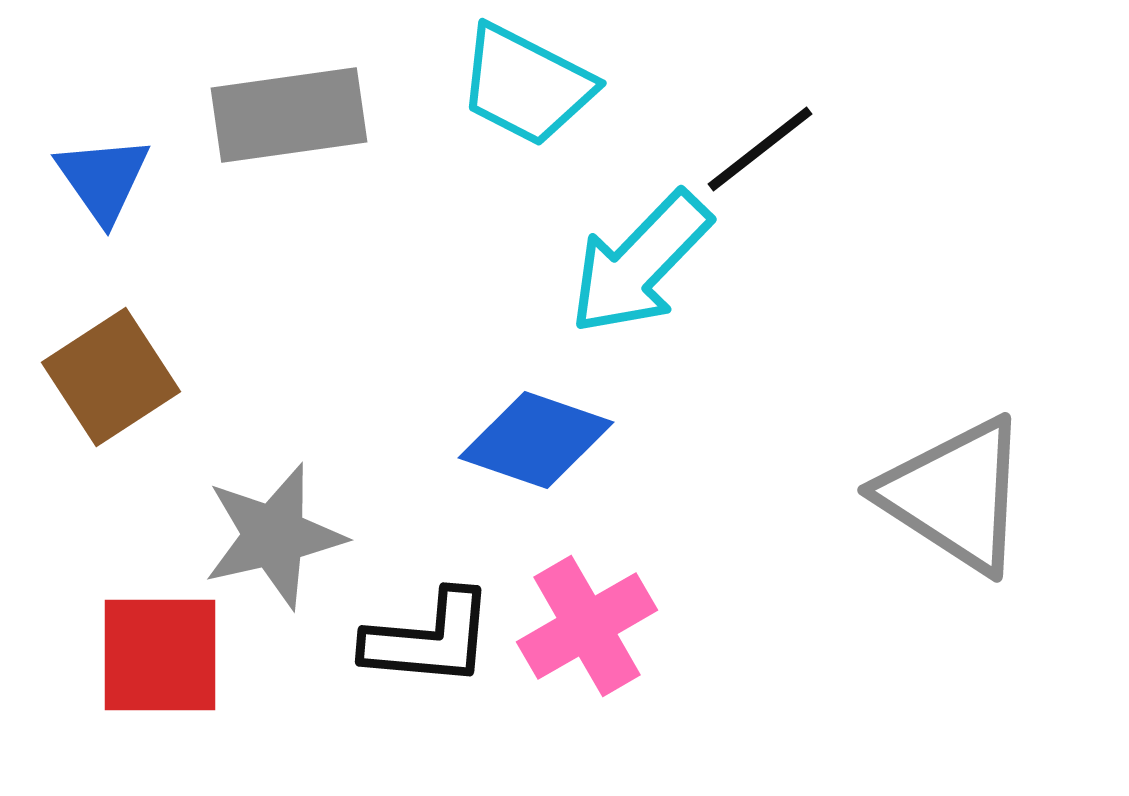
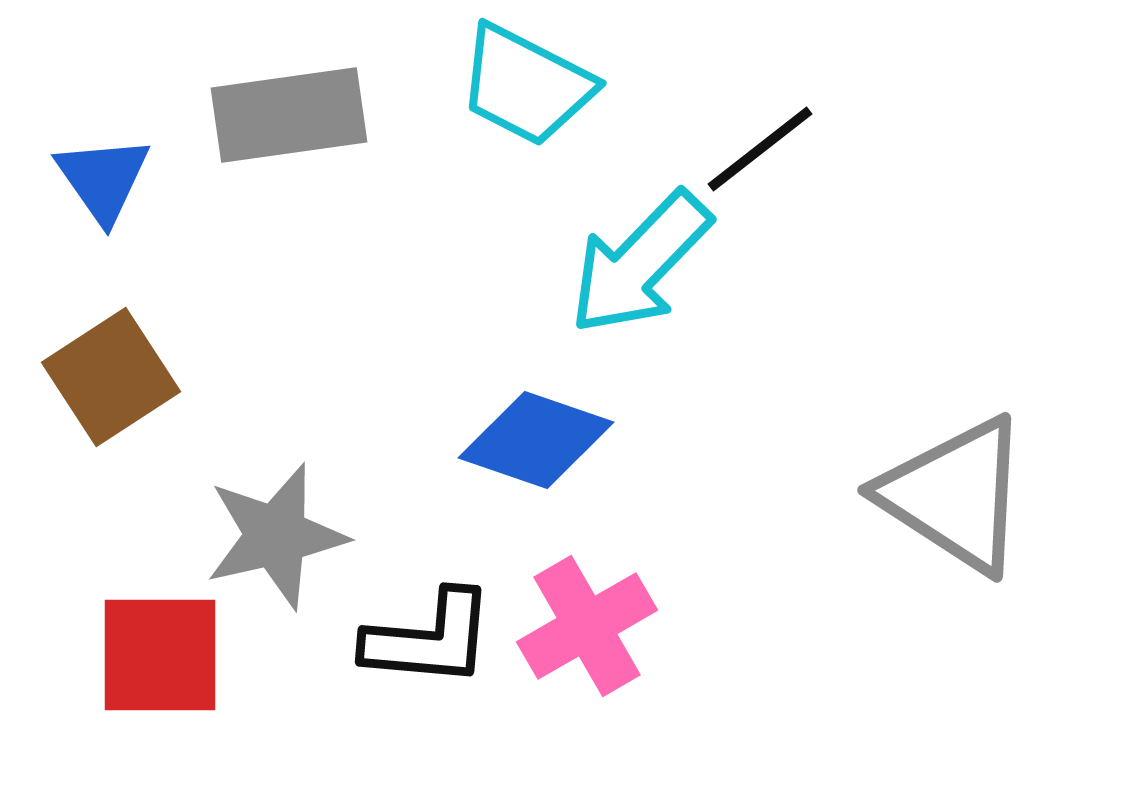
gray star: moved 2 px right
